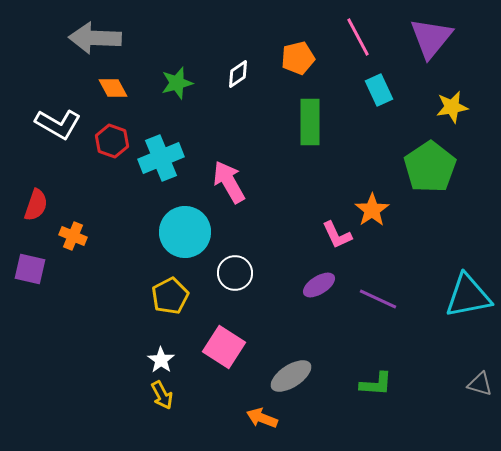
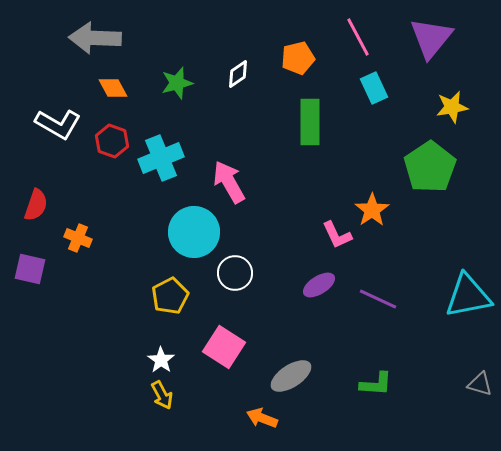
cyan rectangle: moved 5 px left, 2 px up
cyan circle: moved 9 px right
orange cross: moved 5 px right, 2 px down
